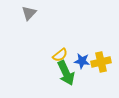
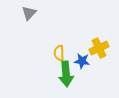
yellow semicircle: moved 1 px left, 2 px up; rotated 126 degrees clockwise
yellow cross: moved 2 px left, 14 px up; rotated 12 degrees counterclockwise
green arrow: moved 1 px down; rotated 20 degrees clockwise
